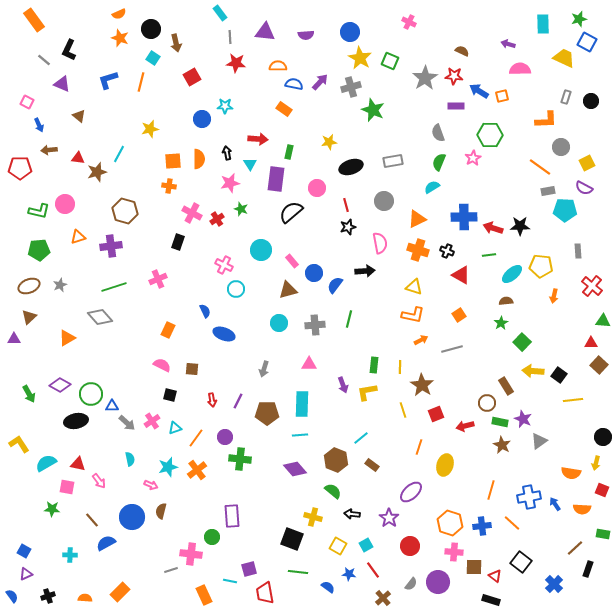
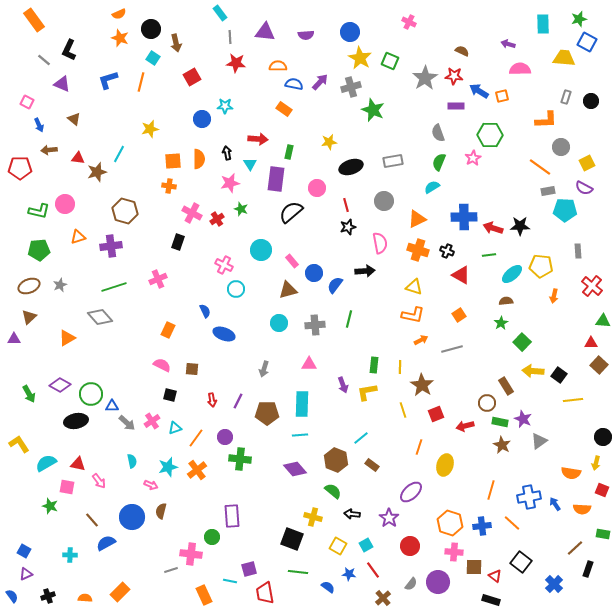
yellow trapezoid at (564, 58): rotated 20 degrees counterclockwise
brown triangle at (79, 116): moved 5 px left, 3 px down
cyan semicircle at (130, 459): moved 2 px right, 2 px down
green star at (52, 509): moved 2 px left, 3 px up; rotated 14 degrees clockwise
